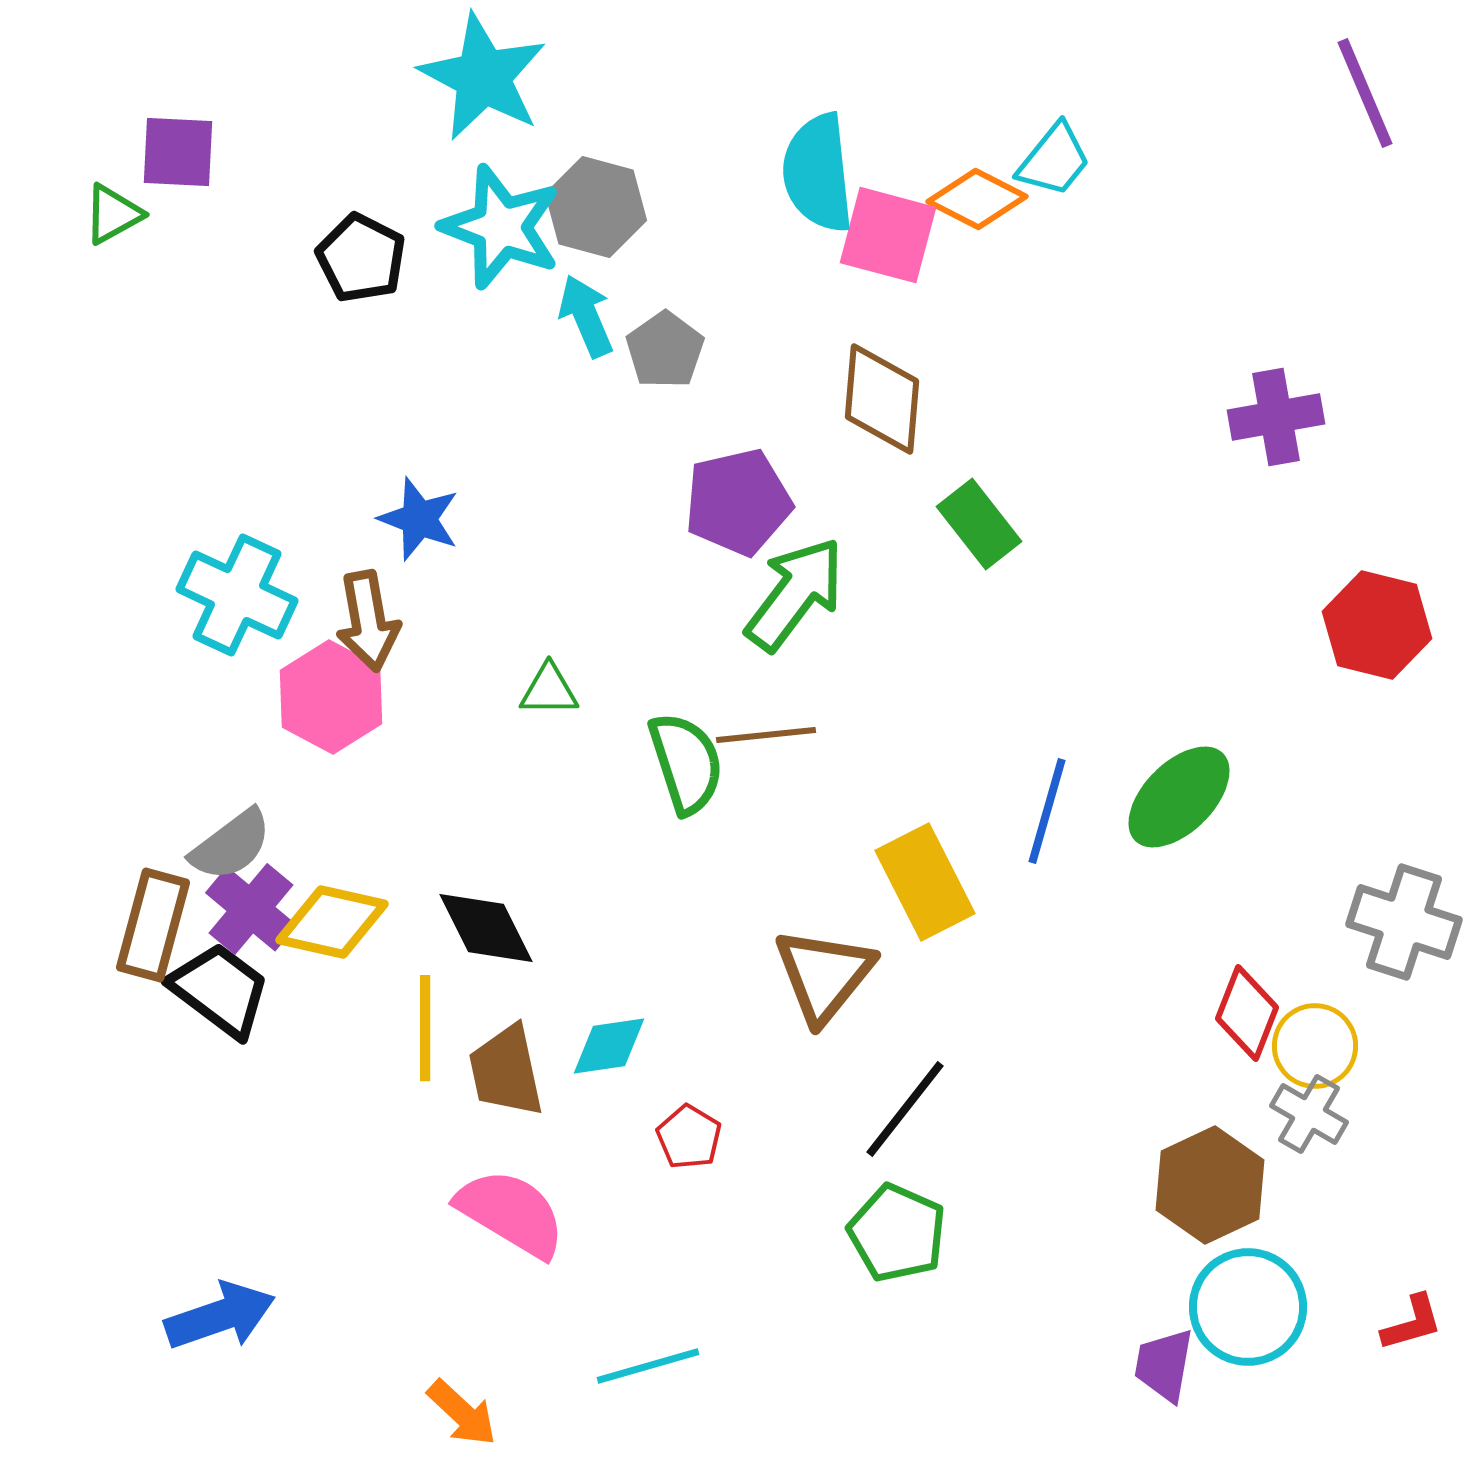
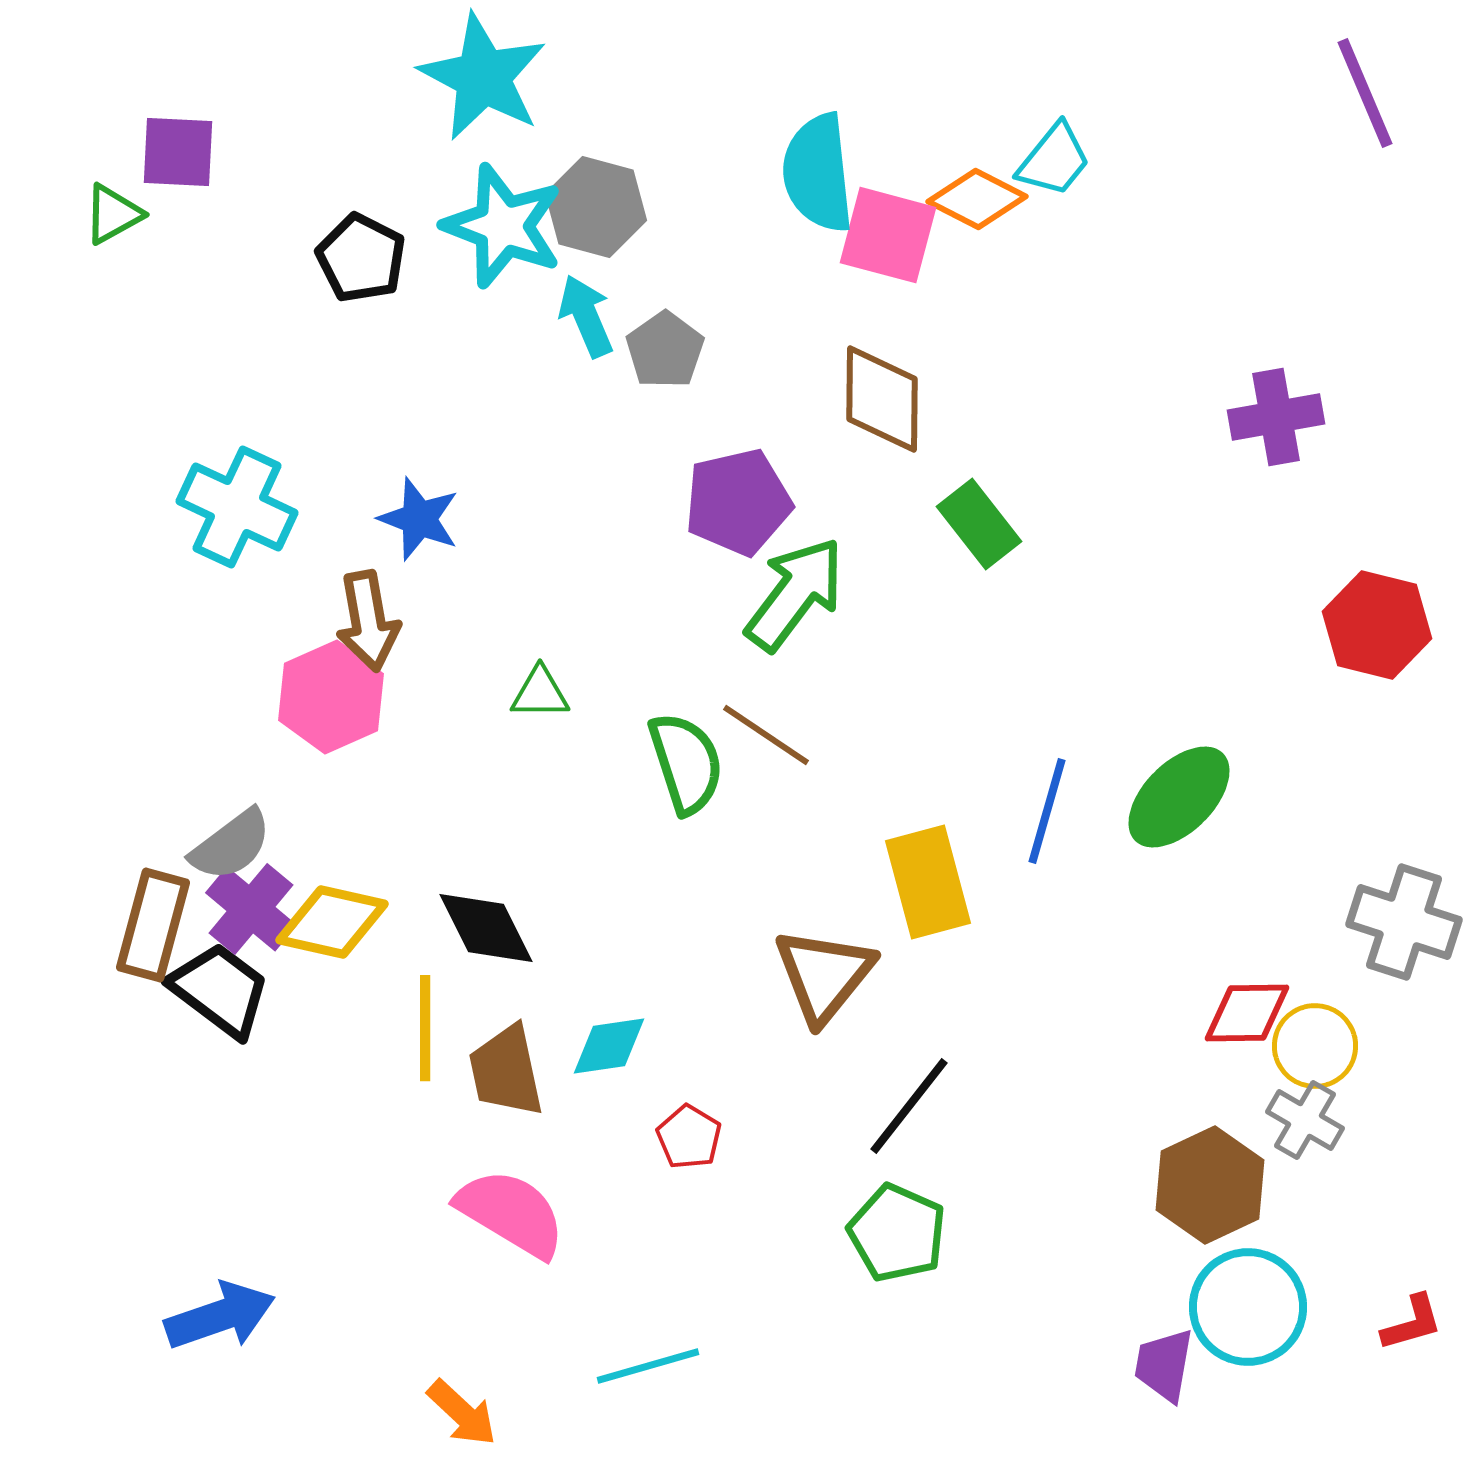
cyan star at (501, 227): moved 2 px right, 1 px up
brown diamond at (882, 399): rotated 4 degrees counterclockwise
cyan cross at (237, 595): moved 88 px up
green triangle at (549, 690): moved 9 px left, 3 px down
pink hexagon at (331, 697): rotated 8 degrees clockwise
brown line at (766, 735): rotated 40 degrees clockwise
yellow rectangle at (925, 882): moved 3 px right; rotated 12 degrees clockwise
red diamond at (1247, 1013): rotated 68 degrees clockwise
black line at (905, 1109): moved 4 px right, 3 px up
gray cross at (1309, 1114): moved 4 px left, 6 px down
